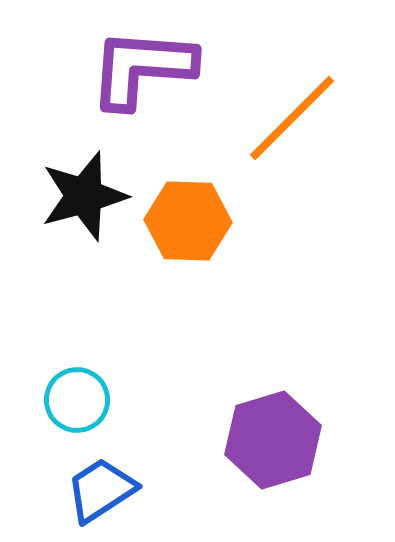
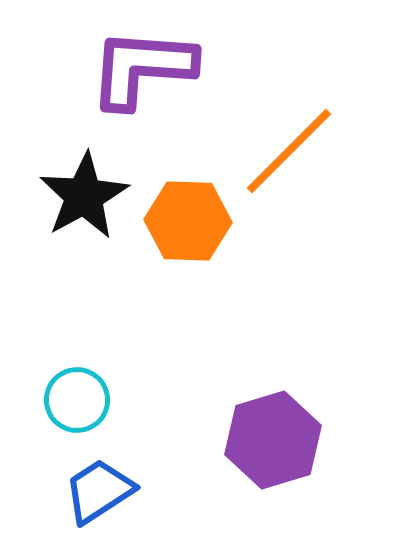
orange line: moved 3 px left, 33 px down
black star: rotated 14 degrees counterclockwise
blue trapezoid: moved 2 px left, 1 px down
